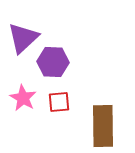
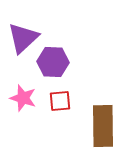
pink star: rotated 12 degrees counterclockwise
red square: moved 1 px right, 1 px up
